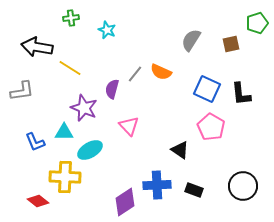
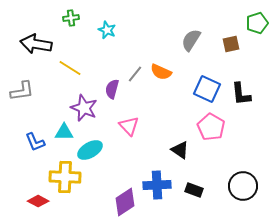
black arrow: moved 1 px left, 3 px up
red diamond: rotated 10 degrees counterclockwise
